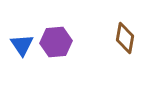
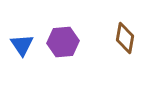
purple hexagon: moved 7 px right
